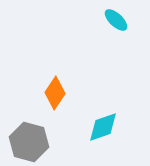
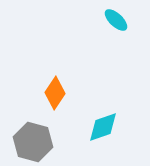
gray hexagon: moved 4 px right
